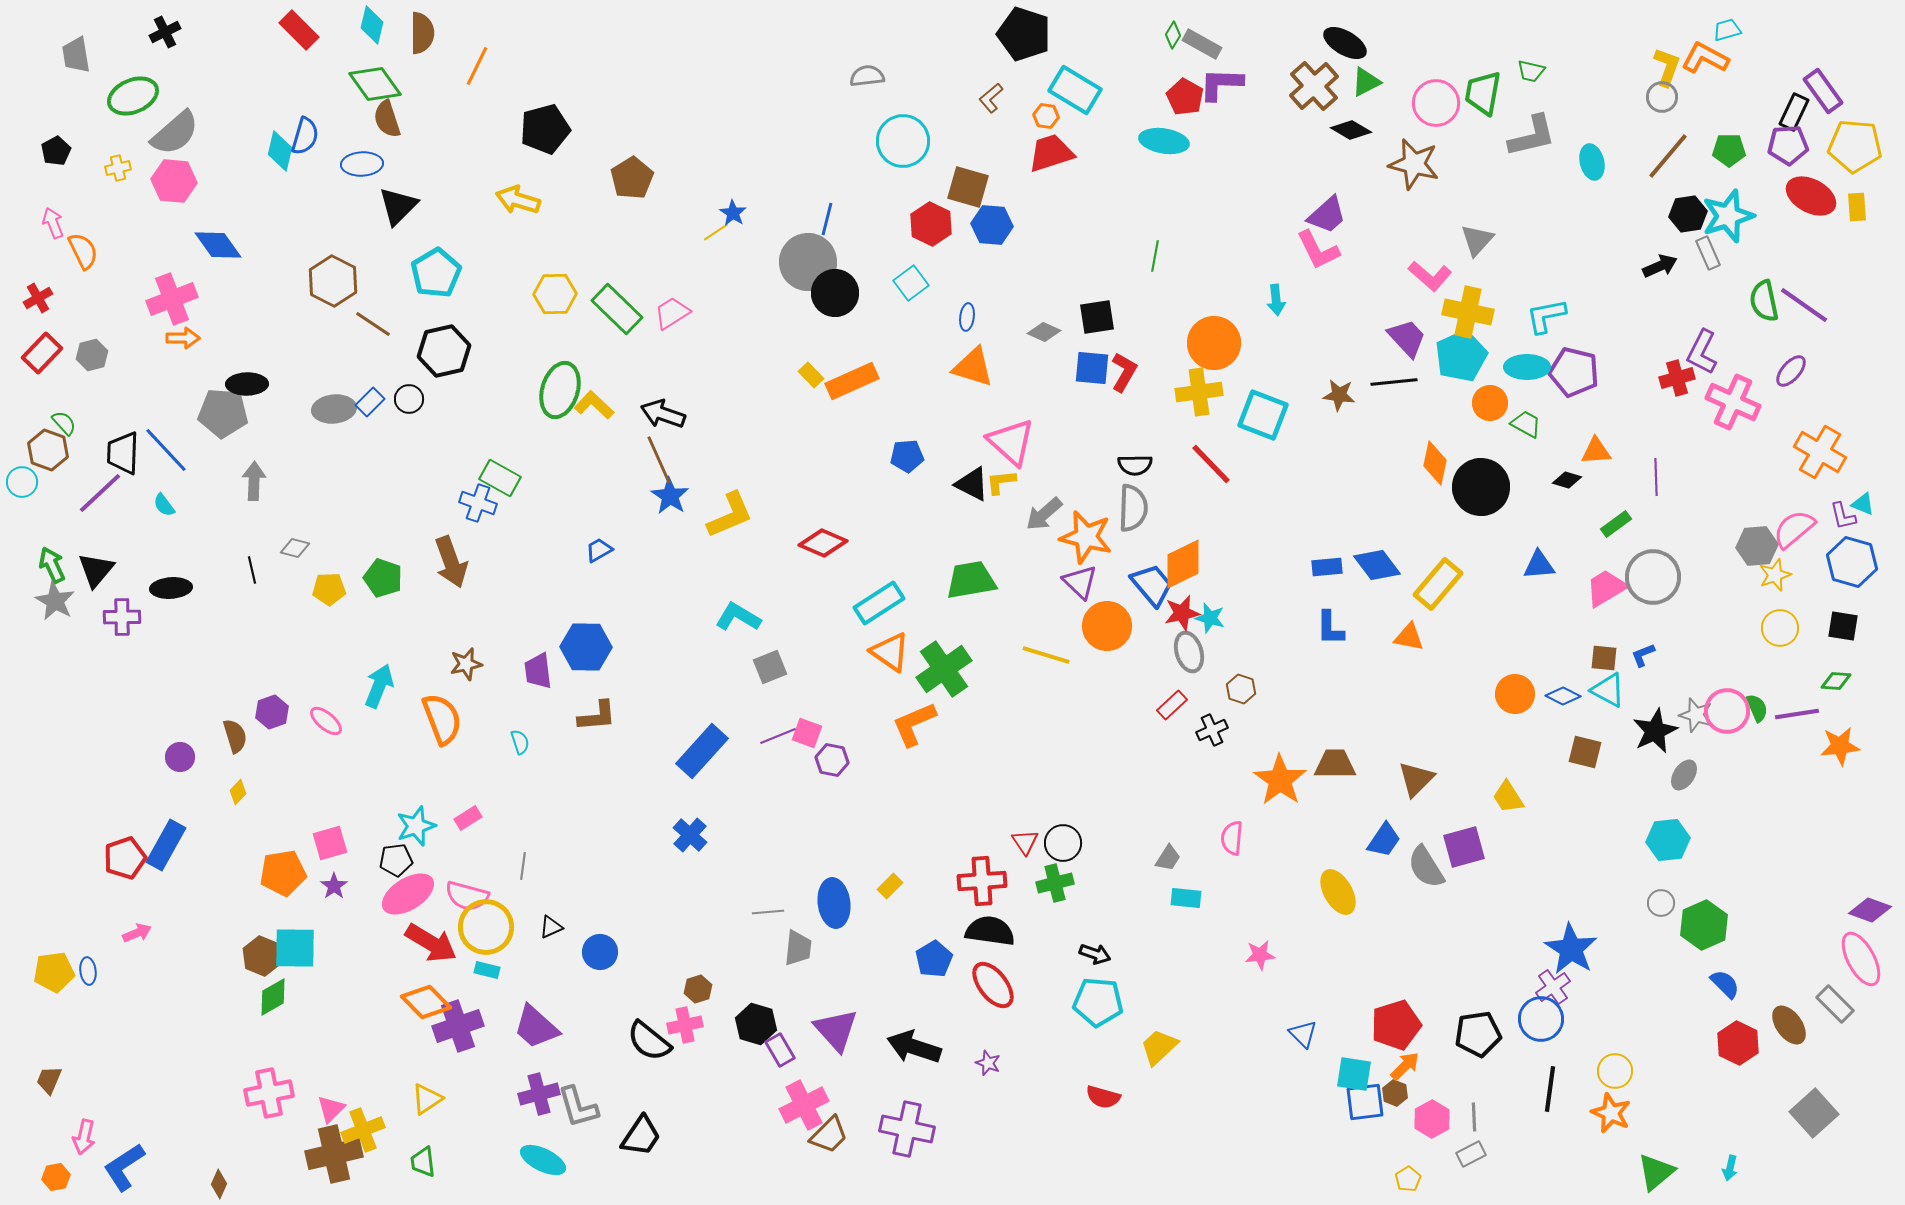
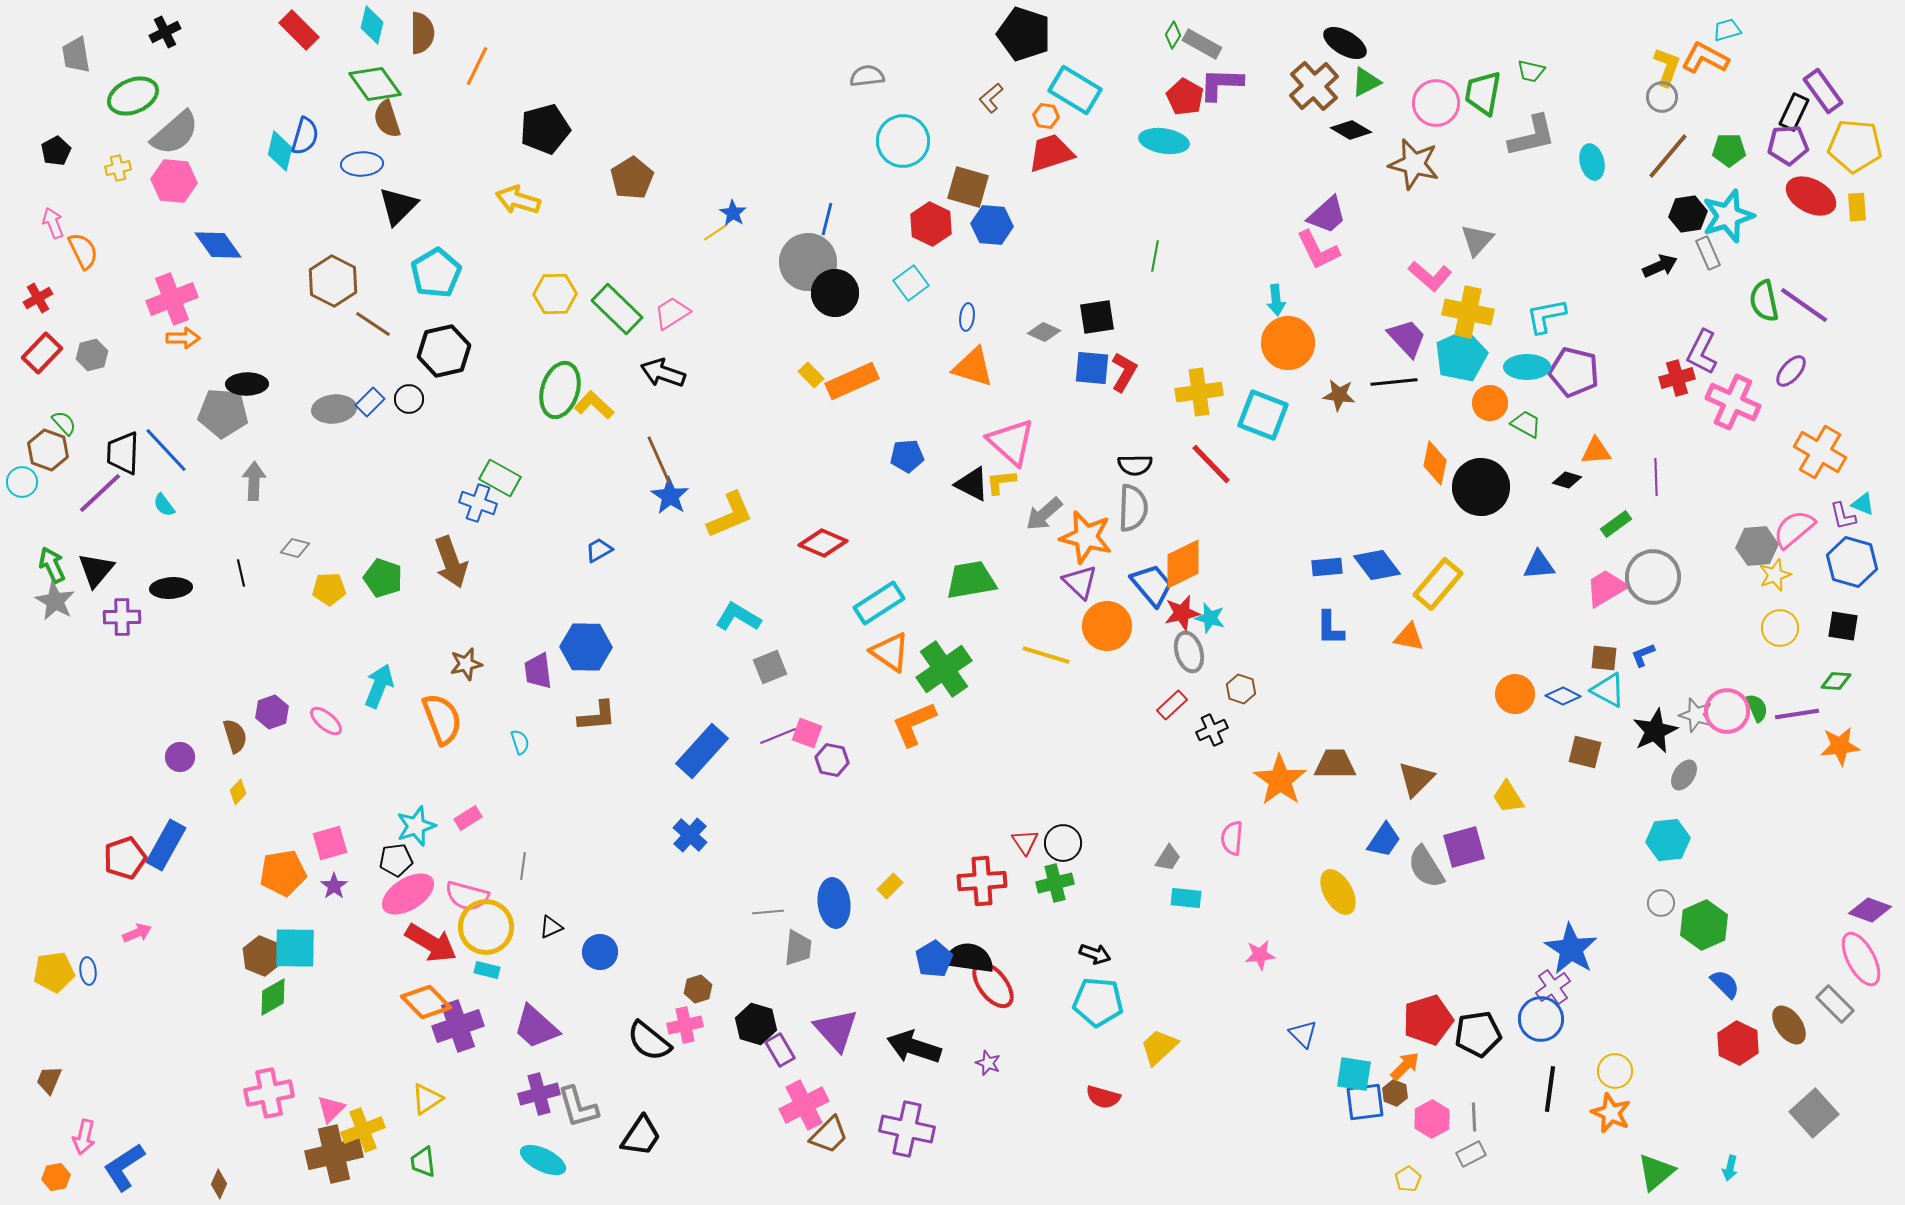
orange circle at (1214, 343): moved 74 px right
black arrow at (663, 414): moved 41 px up
black line at (252, 570): moved 11 px left, 3 px down
black semicircle at (990, 931): moved 21 px left, 27 px down
red pentagon at (1396, 1025): moved 32 px right, 5 px up
